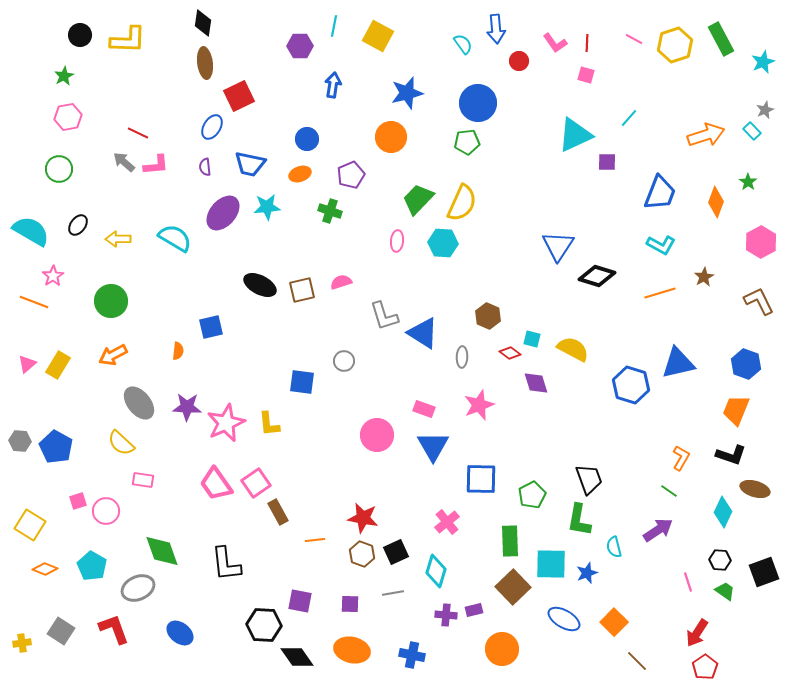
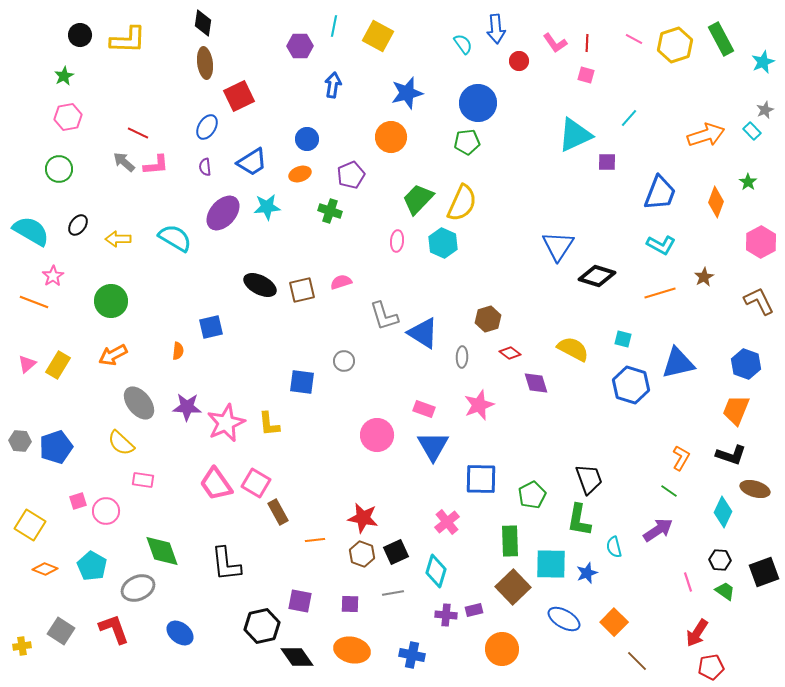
blue ellipse at (212, 127): moved 5 px left
blue trapezoid at (250, 164): moved 2 px right, 2 px up; rotated 44 degrees counterclockwise
cyan hexagon at (443, 243): rotated 20 degrees clockwise
brown hexagon at (488, 316): moved 3 px down; rotated 20 degrees clockwise
cyan square at (532, 339): moved 91 px right
blue pentagon at (56, 447): rotated 24 degrees clockwise
pink square at (256, 483): rotated 24 degrees counterclockwise
black hexagon at (264, 625): moved 2 px left, 1 px down; rotated 16 degrees counterclockwise
yellow cross at (22, 643): moved 3 px down
red pentagon at (705, 667): moved 6 px right; rotated 25 degrees clockwise
